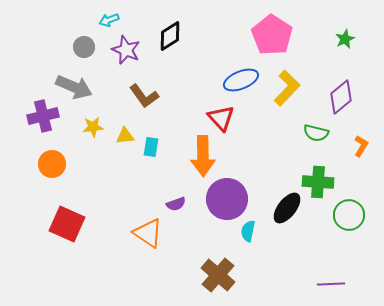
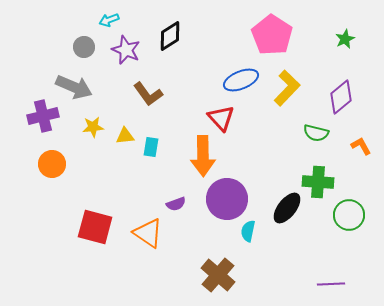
brown L-shape: moved 4 px right, 2 px up
orange L-shape: rotated 60 degrees counterclockwise
red square: moved 28 px right, 3 px down; rotated 9 degrees counterclockwise
